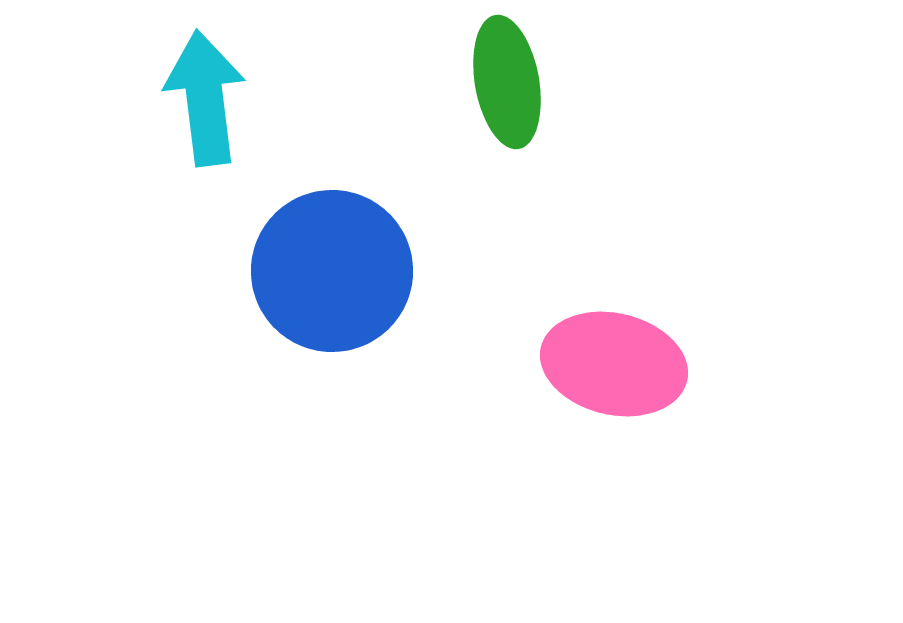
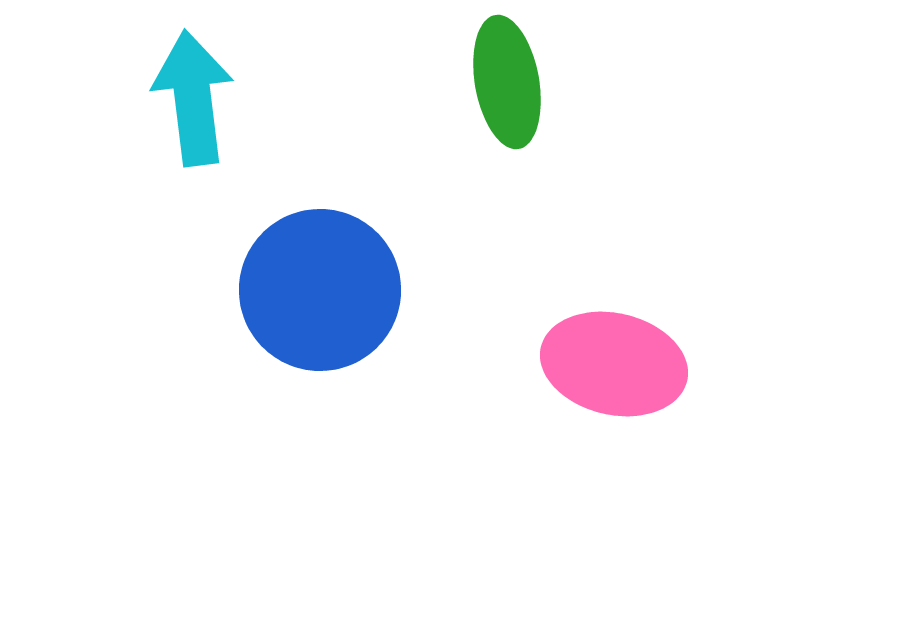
cyan arrow: moved 12 px left
blue circle: moved 12 px left, 19 px down
